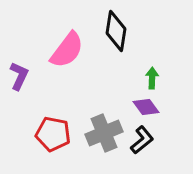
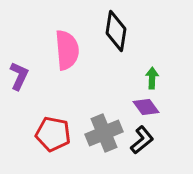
pink semicircle: rotated 42 degrees counterclockwise
